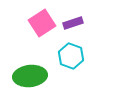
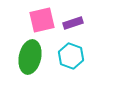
pink square: moved 3 px up; rotated 20 degrees clockwise
green ellipse: moved 19 px up; rotated 72 degrees counterclockwise
